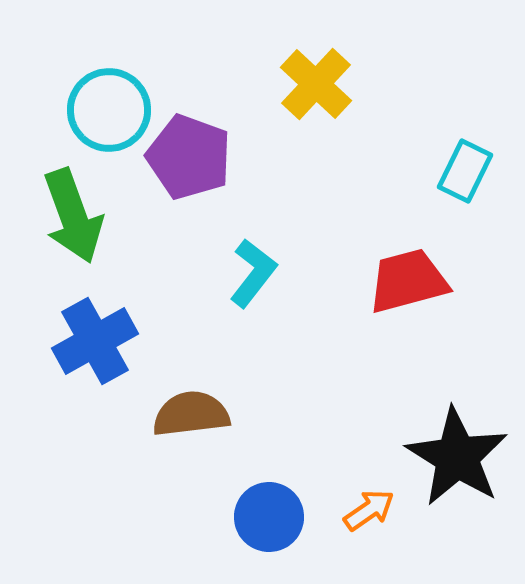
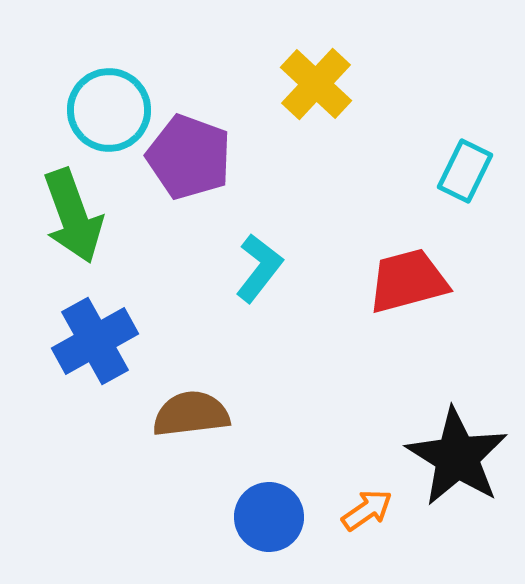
cyan L-shape: moved 6 px right, 5 px up
orange arrow: moved 2 px left
